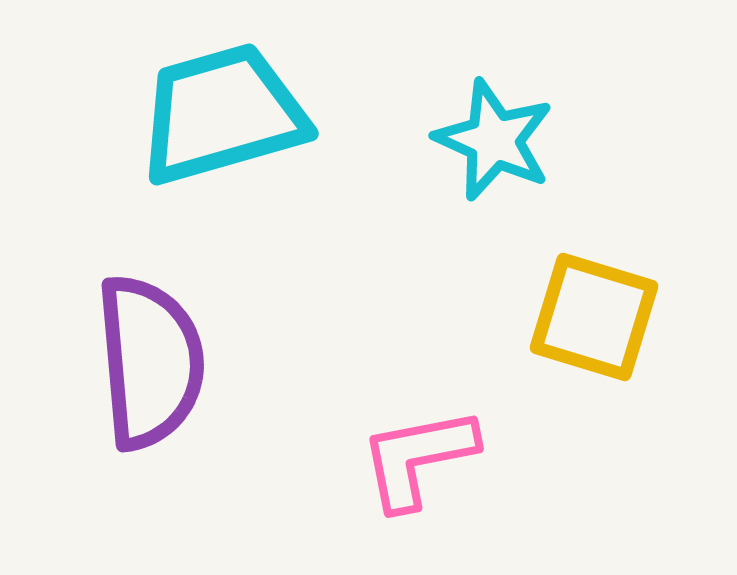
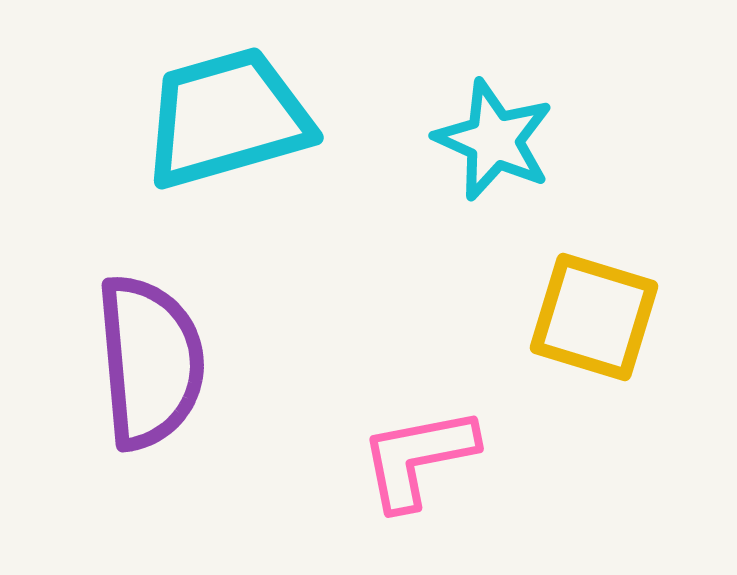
cyan trapezoid: moved 5 px right, 4 px down
